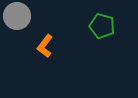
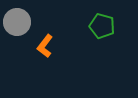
gray circle: moved 6 px down
